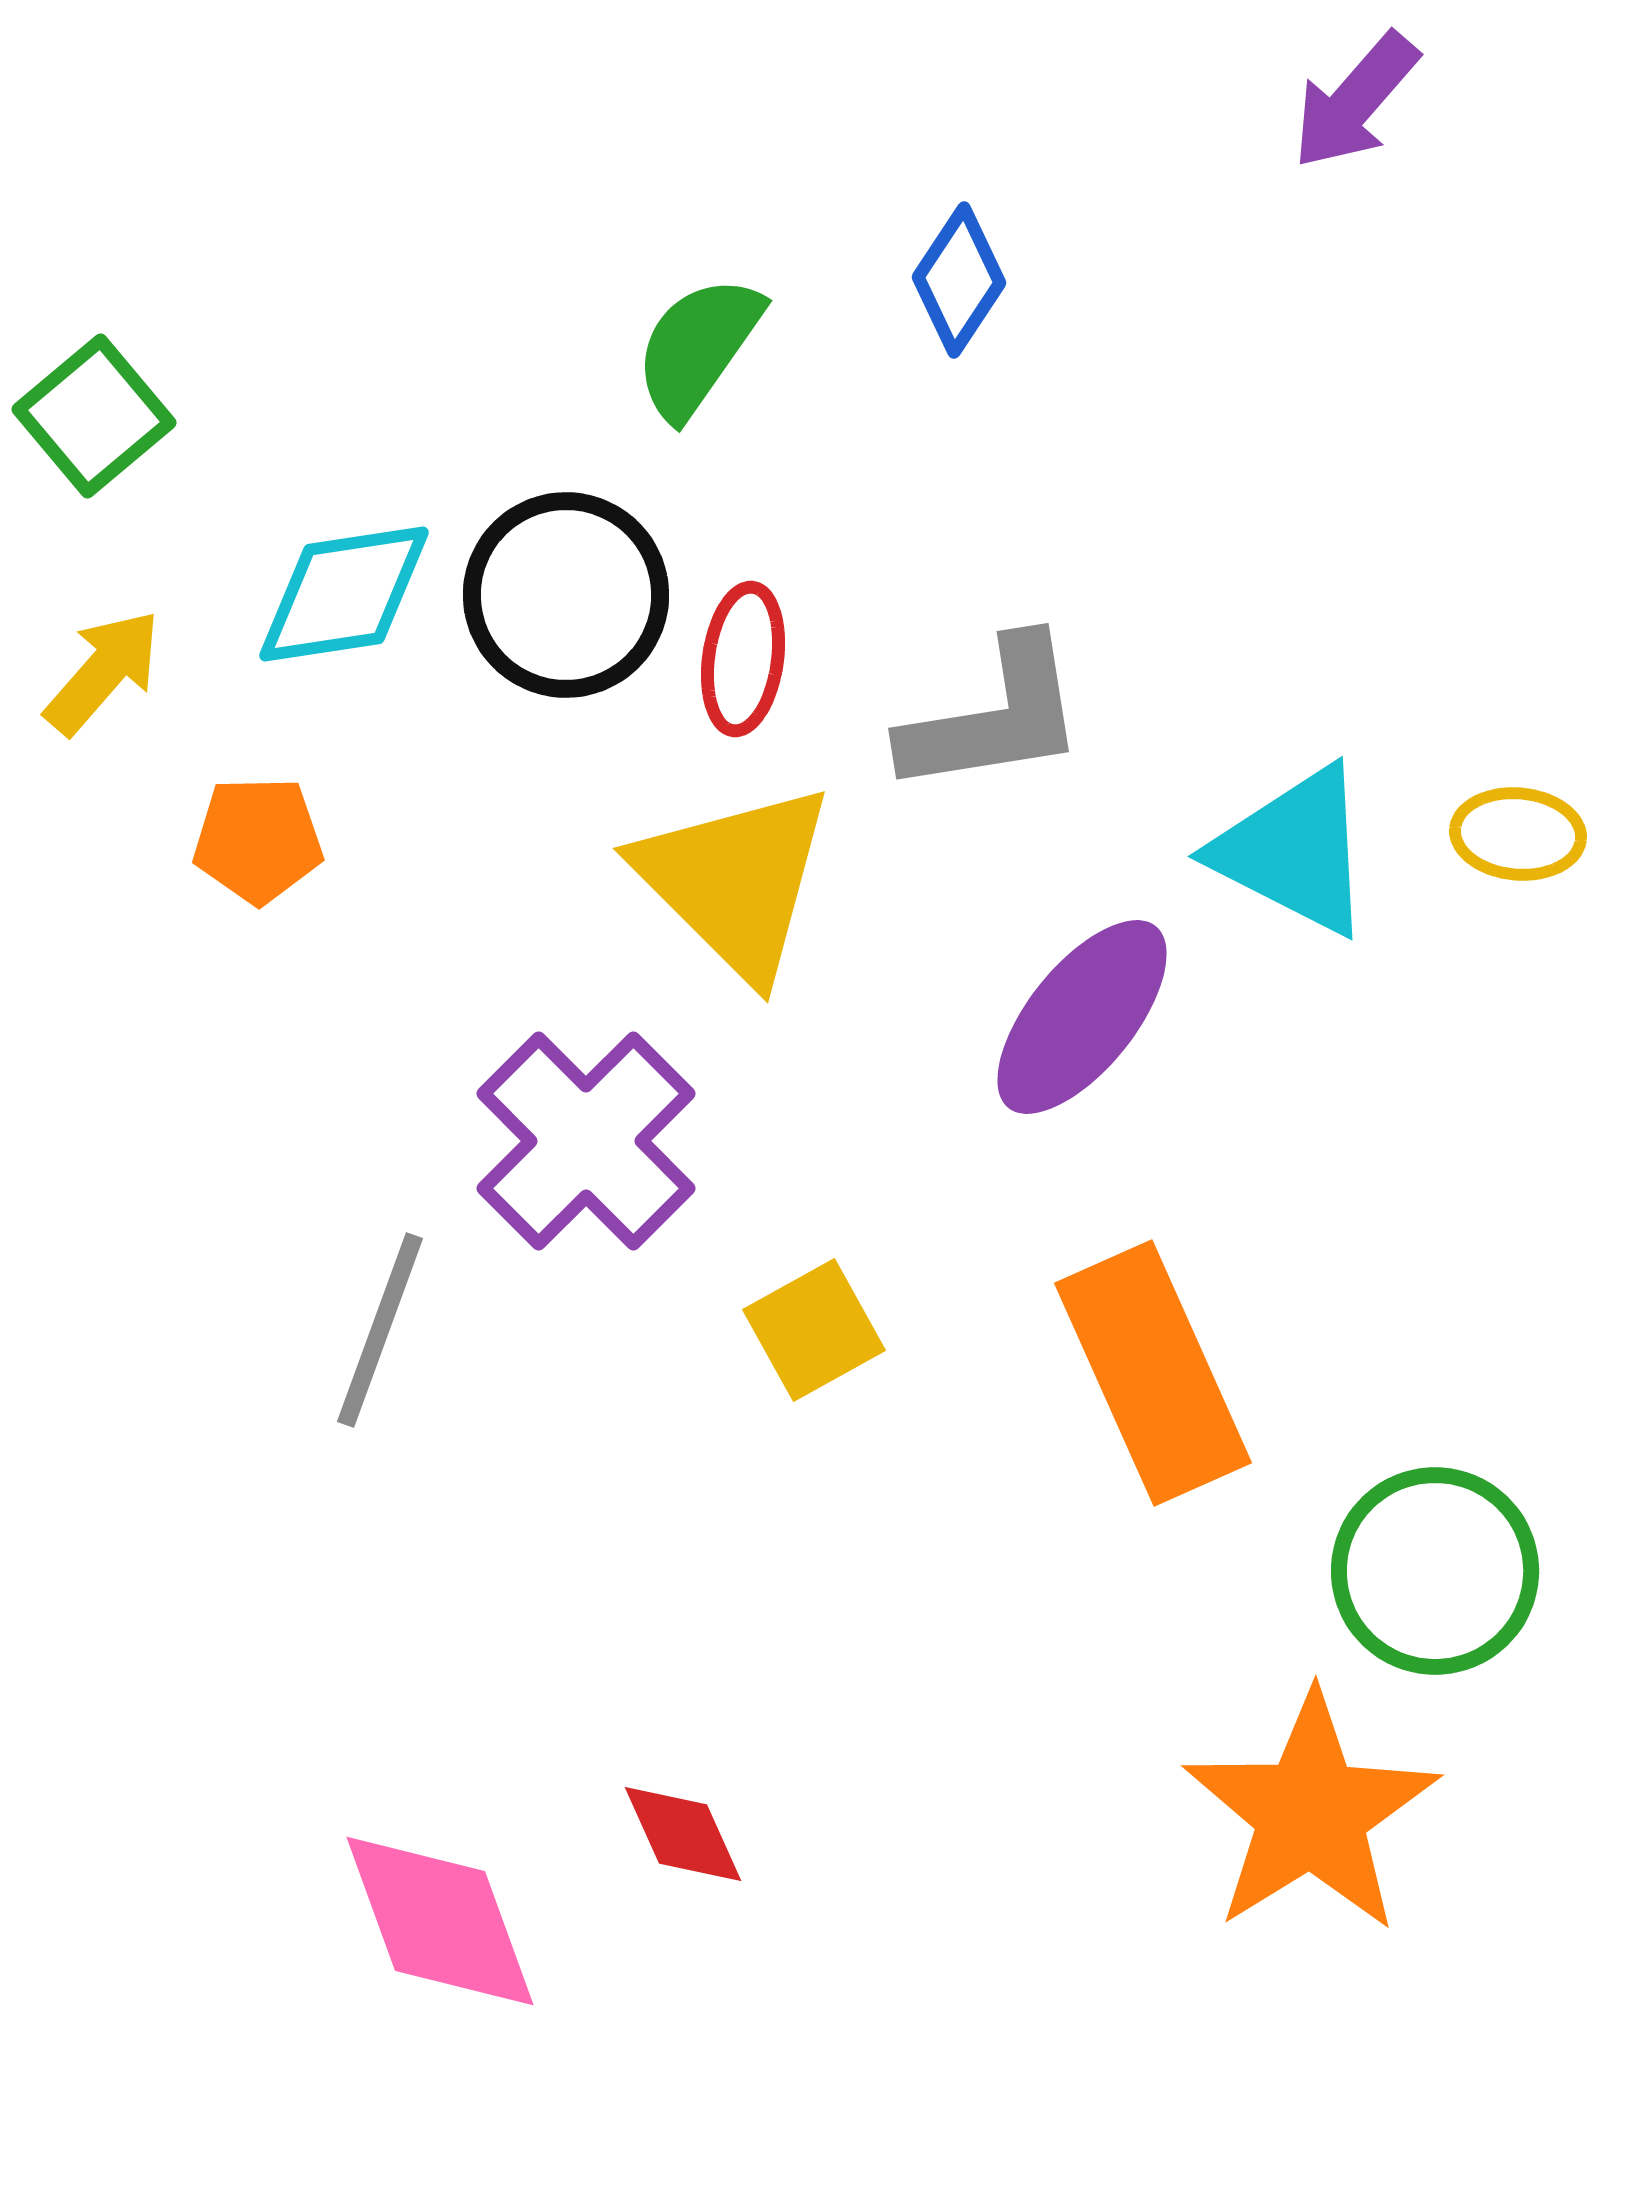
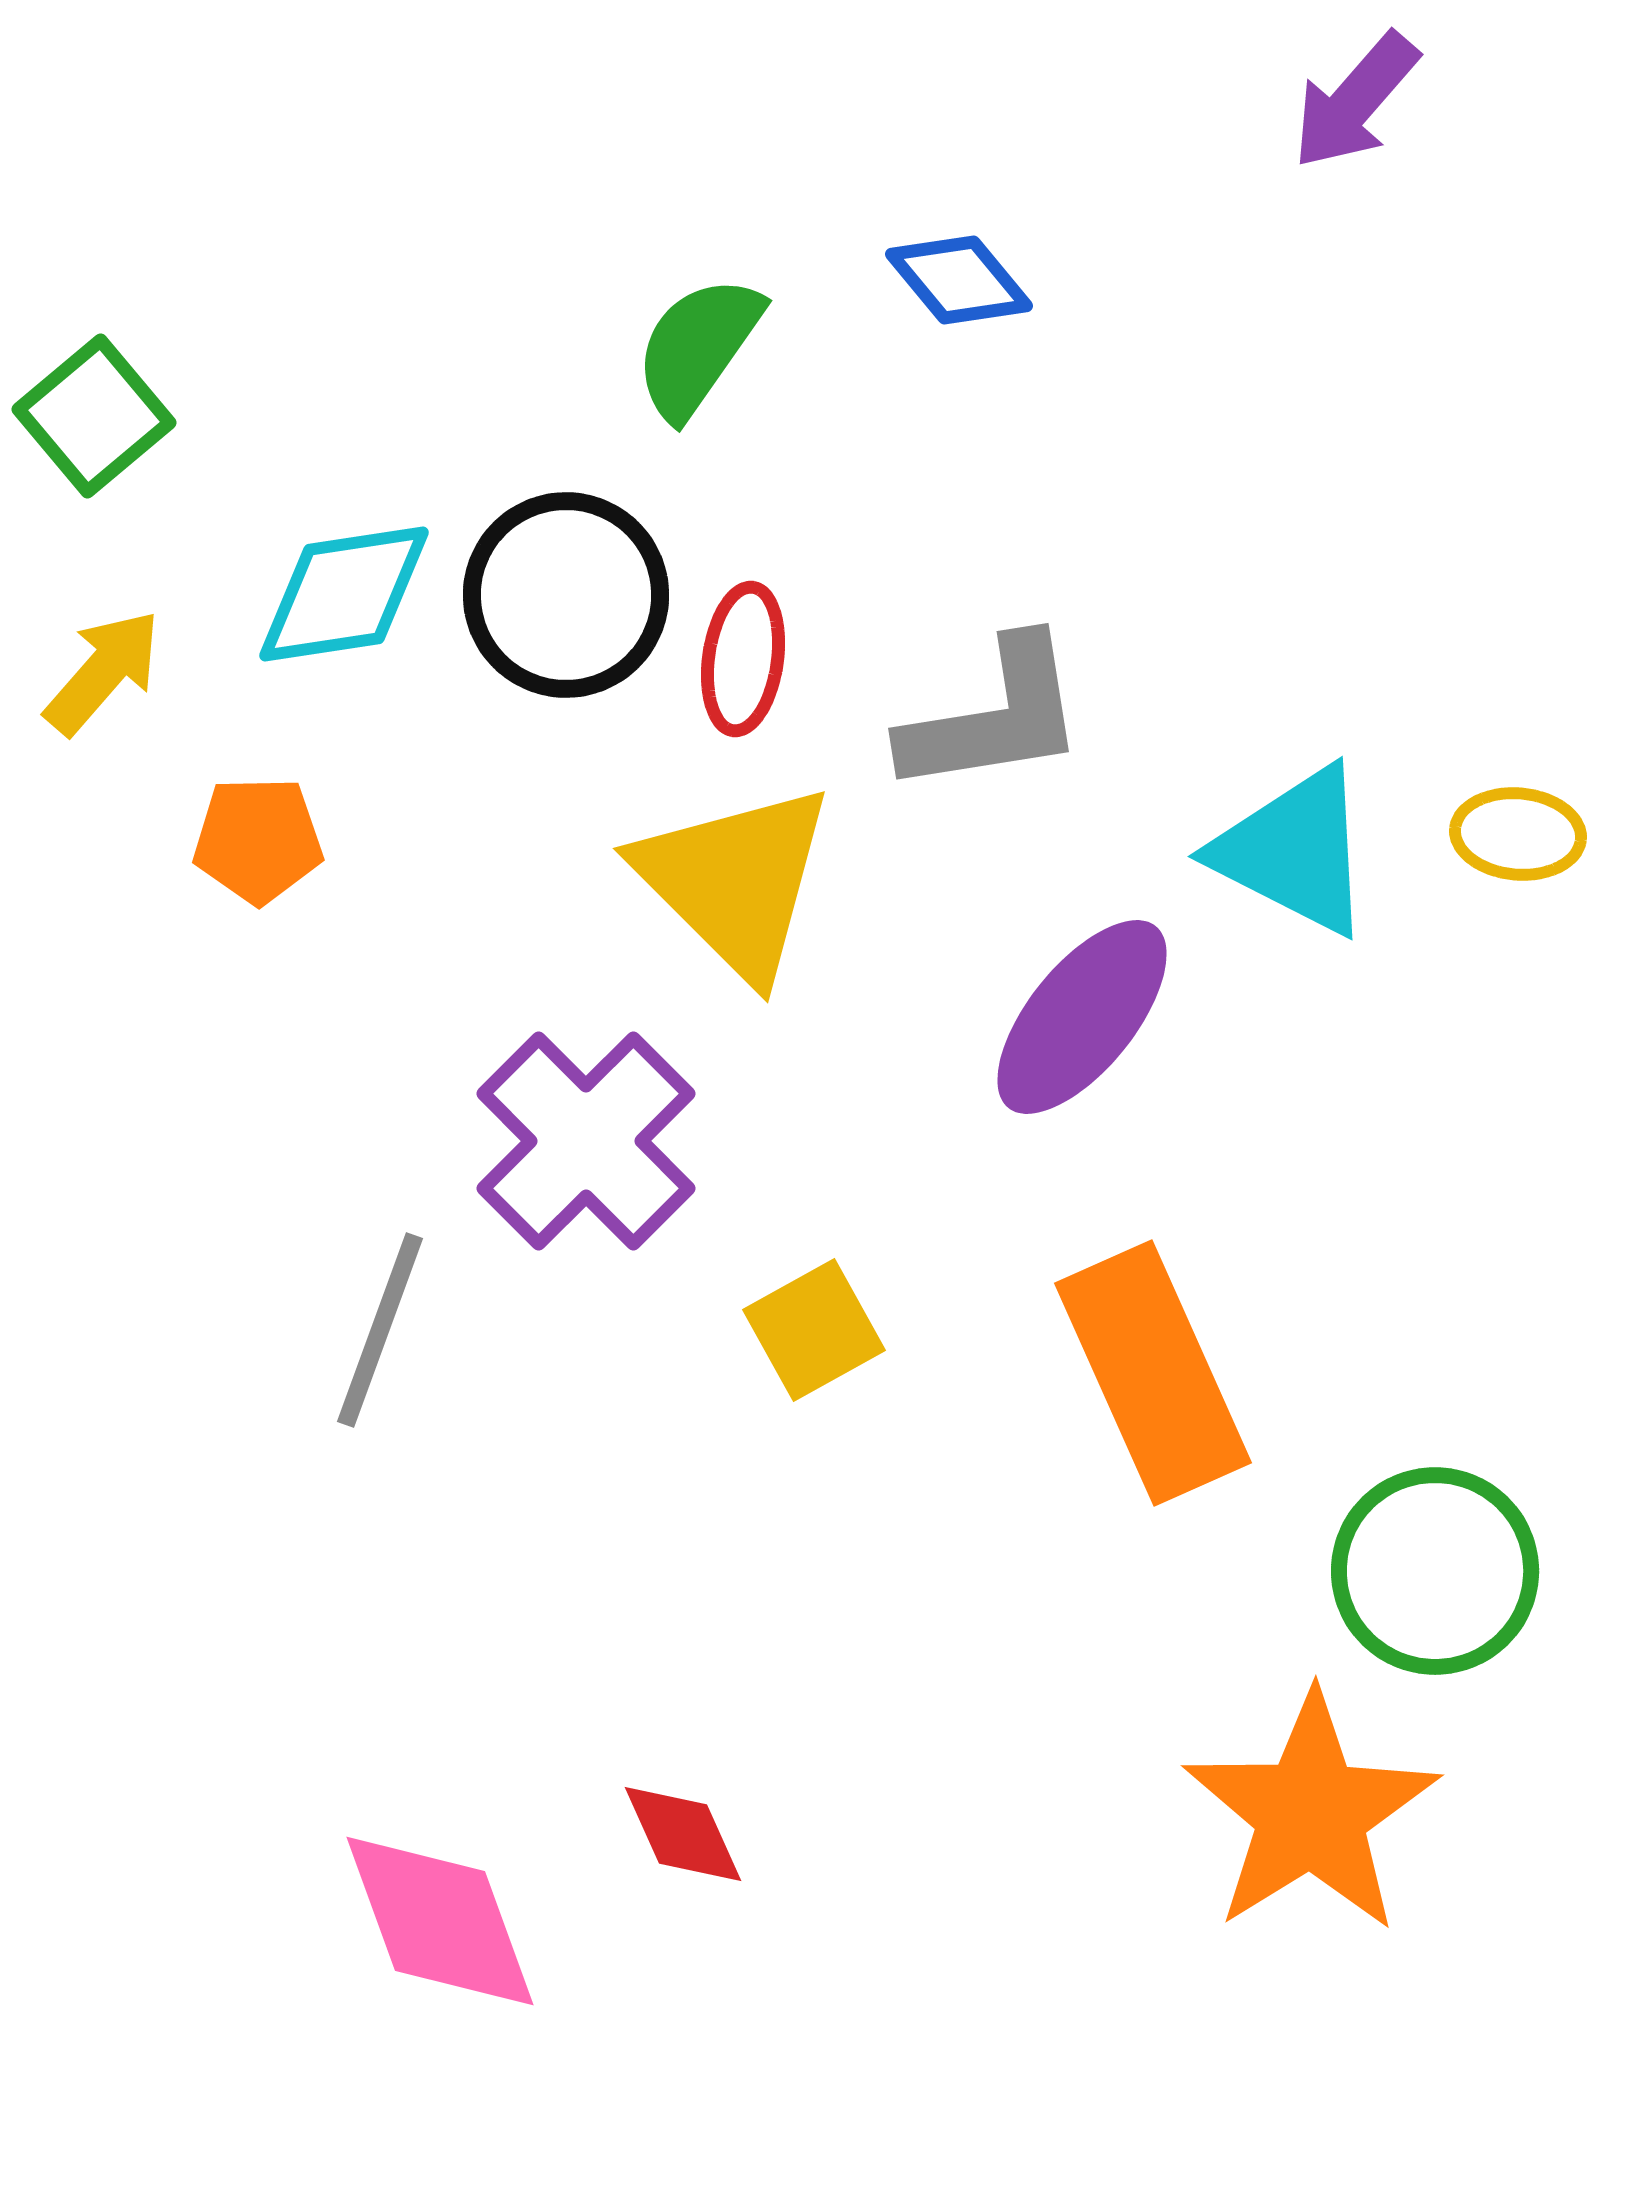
blue diamond: rotated 73 degrees counterclockwise
